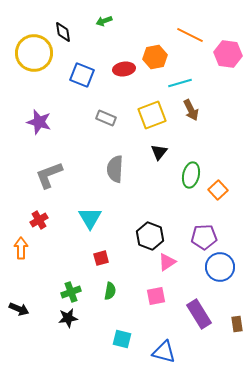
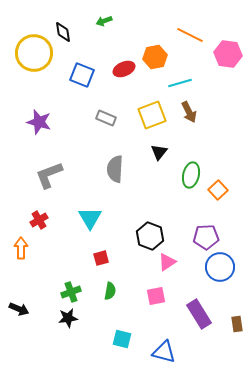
red ellipse: rotated 15 degrees counterclockwise
brown arrow: moved 2 px left, 2 px down
purple pentagon: moved 2 px right
